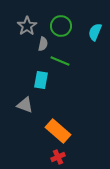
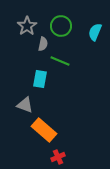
cyan rectangle: moved 1 px left, 1 px up
orange rectangle: moved 14 px left, 1 px up
